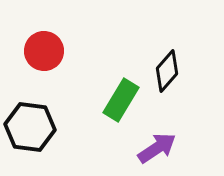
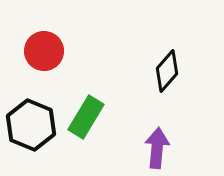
green rectangle: moved 35 px left, 17 px down
black hexagon: moved 1 px right, 2 px up; rotated 15 degrees clockwise
purple arrow: rotated 51 degrees counterclockwise
